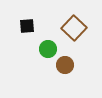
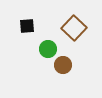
brown circle: moved 2 px left
